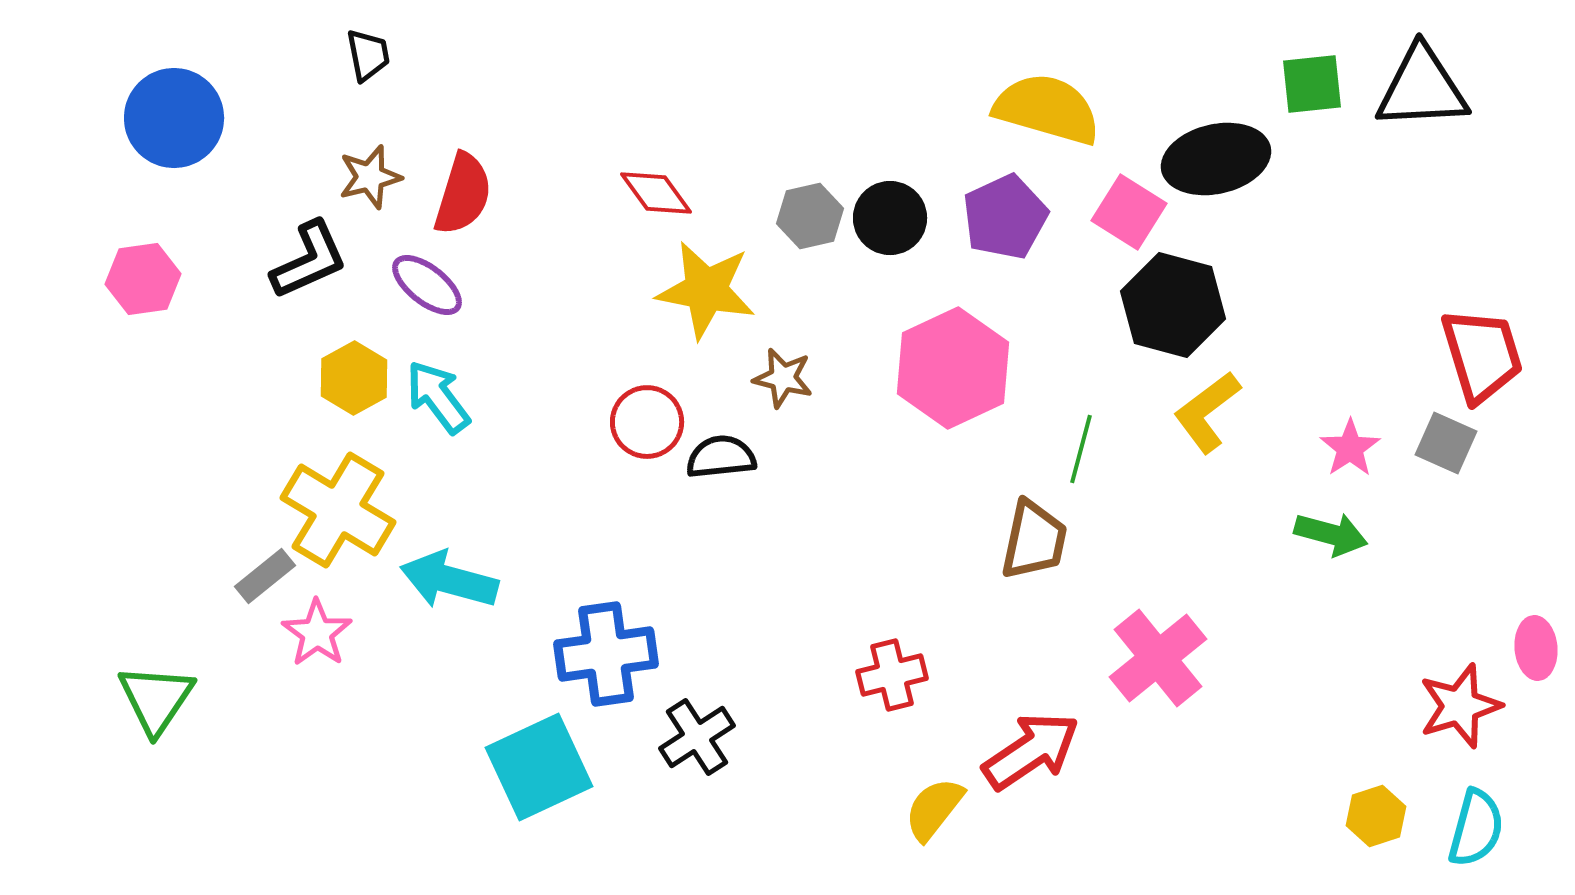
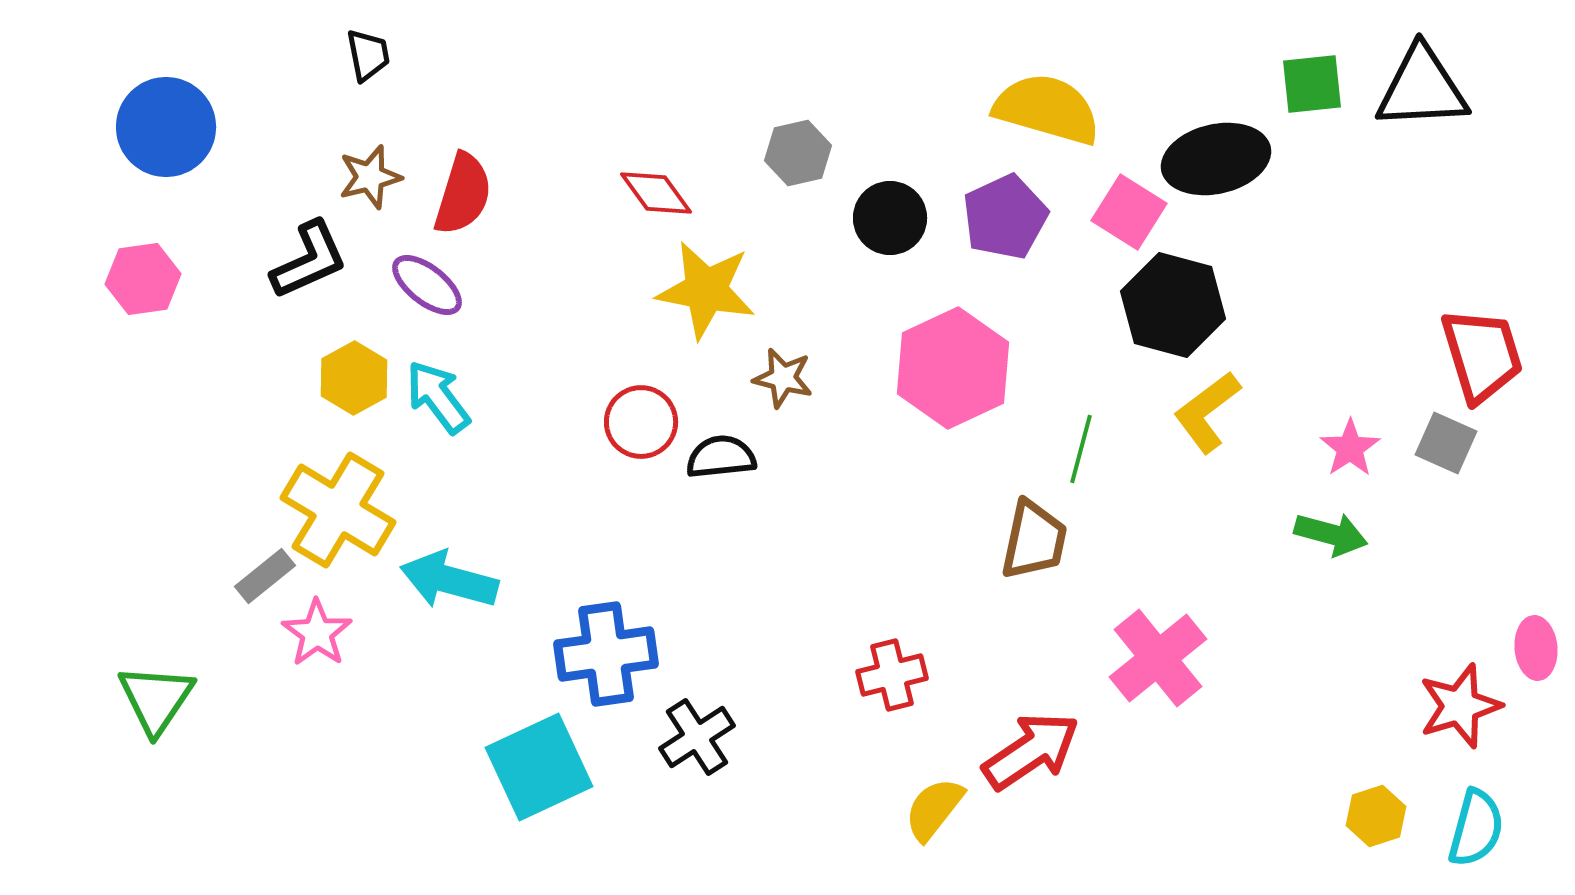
blue circle at (174, 118): moved 8 px left, 9 px down
gray hexagon at (810, 216): moved 12 px left, 63 px up
red circle at (647, 422): moved 6 px left
